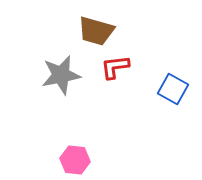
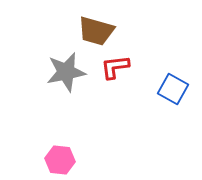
gray star: moved 5 px right, 3 px up
pink hexagon: moved 15 px left
